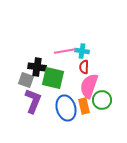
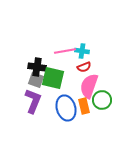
red semicircle: rotated 112 degrees counterclockwise
gray square: moved 10 px right
